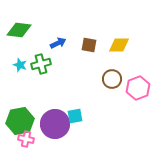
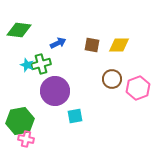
brown square: moved 3 px right
cyan star: moved 7 px right
purple circle: moved 33 px up
